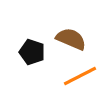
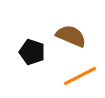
brown semicircle: moved 3 px up
